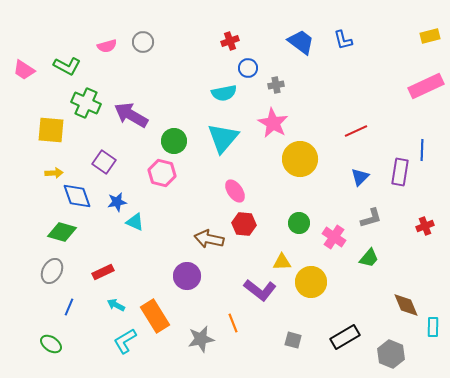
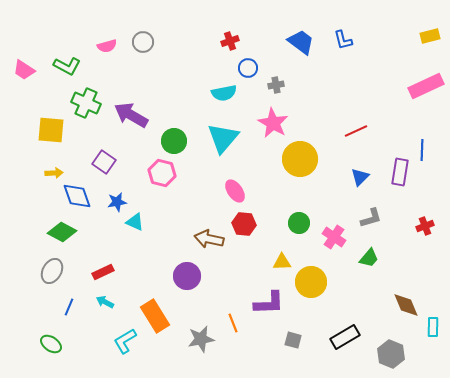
green diamond at (62, 232): rotated 12 degrees clockwise
purple L-shape at (260, 290): moved 9 px right, 13 px down; rotated 40 degrees counterclockwise
cyan arrow at (116, 305): moved 11 px left, 3 px up
